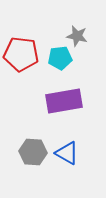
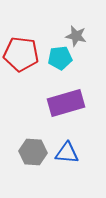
gray star: moved 1 px left
purple rectangle: moved 2 px right, 2 px down; rotated 6 degrees counterclockwise
blue triangle: rotated 25 degrees counterclockwise
